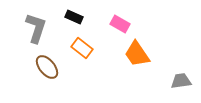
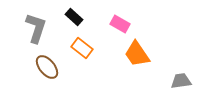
black rectangle: rotated 18 degrees clockwise
